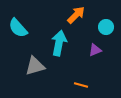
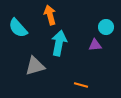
orange arrow: moved 26 px left; rotated 60 degrees counterclockwise
purple triangle: moved 5 px up; rotated 16 degrees clockwise
